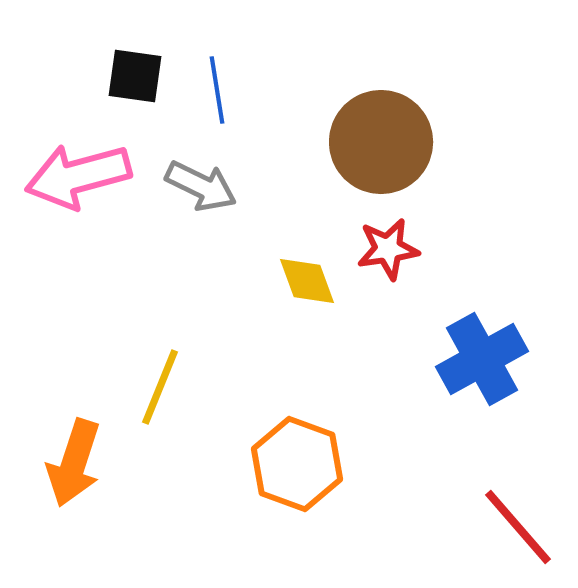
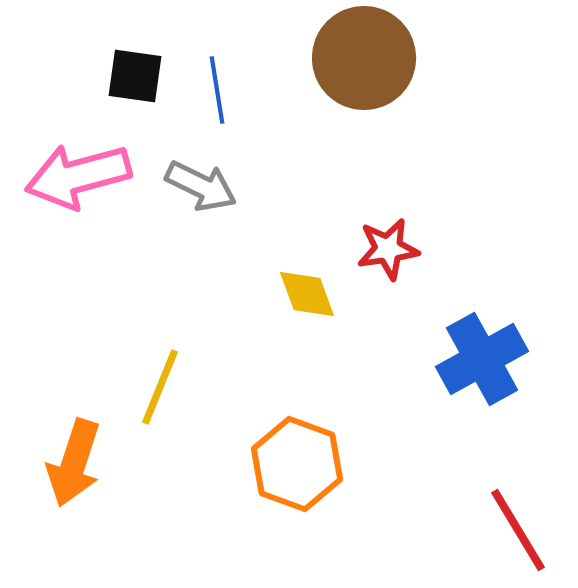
brown circle: moved 17 px left, 84 px up
yellow diamond: moved 13 px down
red line: moved 3 px down; rotated 10 degrees clockwise
